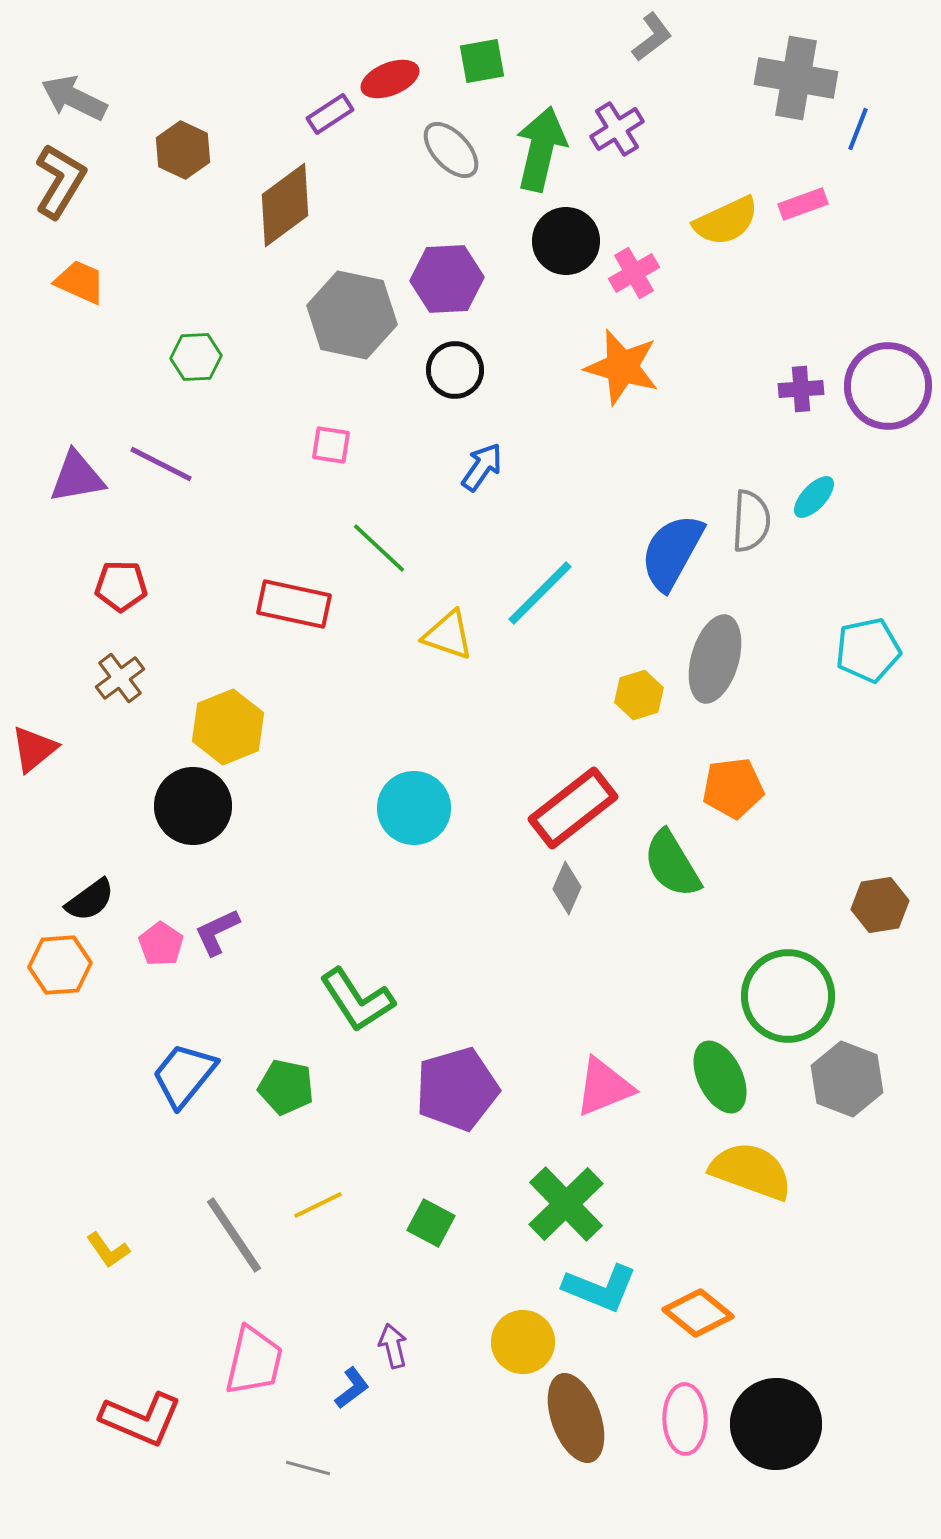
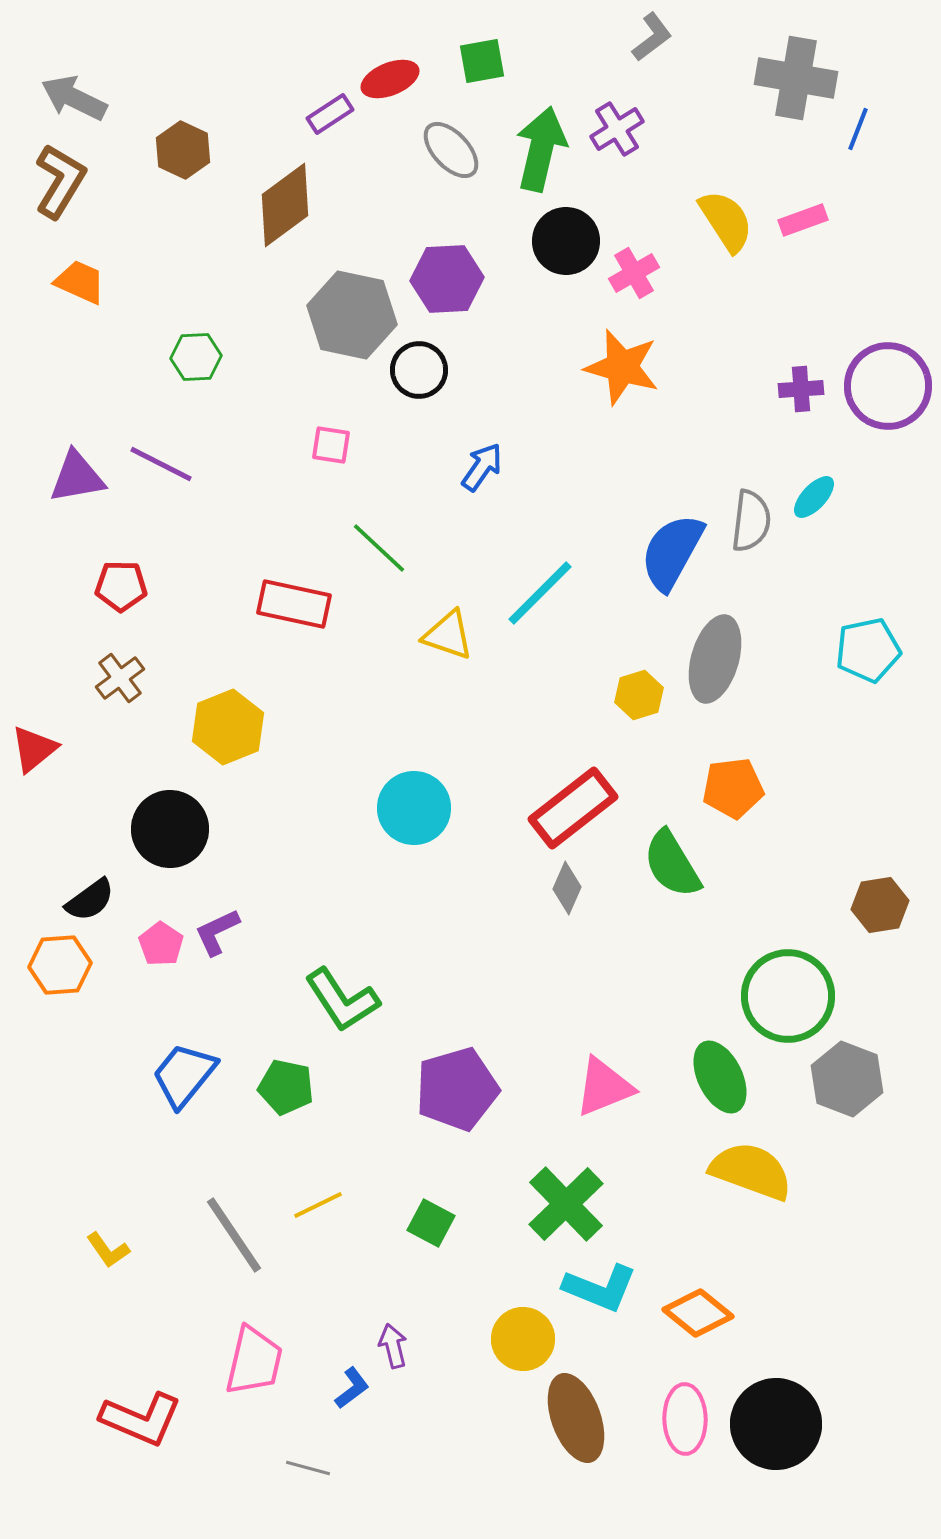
pink rectangle at (803, 204): moved 16 px down
yellow semicircle at (726, 221): rotated 98 degrees counterclockwise
black circle at (455, 370): moved 36 px left
gray semicircle at (751, 521): rotated 4 degrees clockwise
black circle at (193, 806): moved 23 px left, 23 px down
green L-shape at (357, 1000): moved 15 px left
yellow circle at (523, 1342): moved 3 px up
